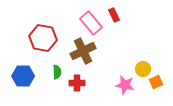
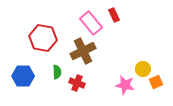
red cross: rotated 21 degrees clockwise
